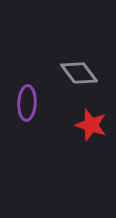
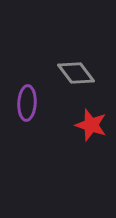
gray diamond: moved 3 px left
